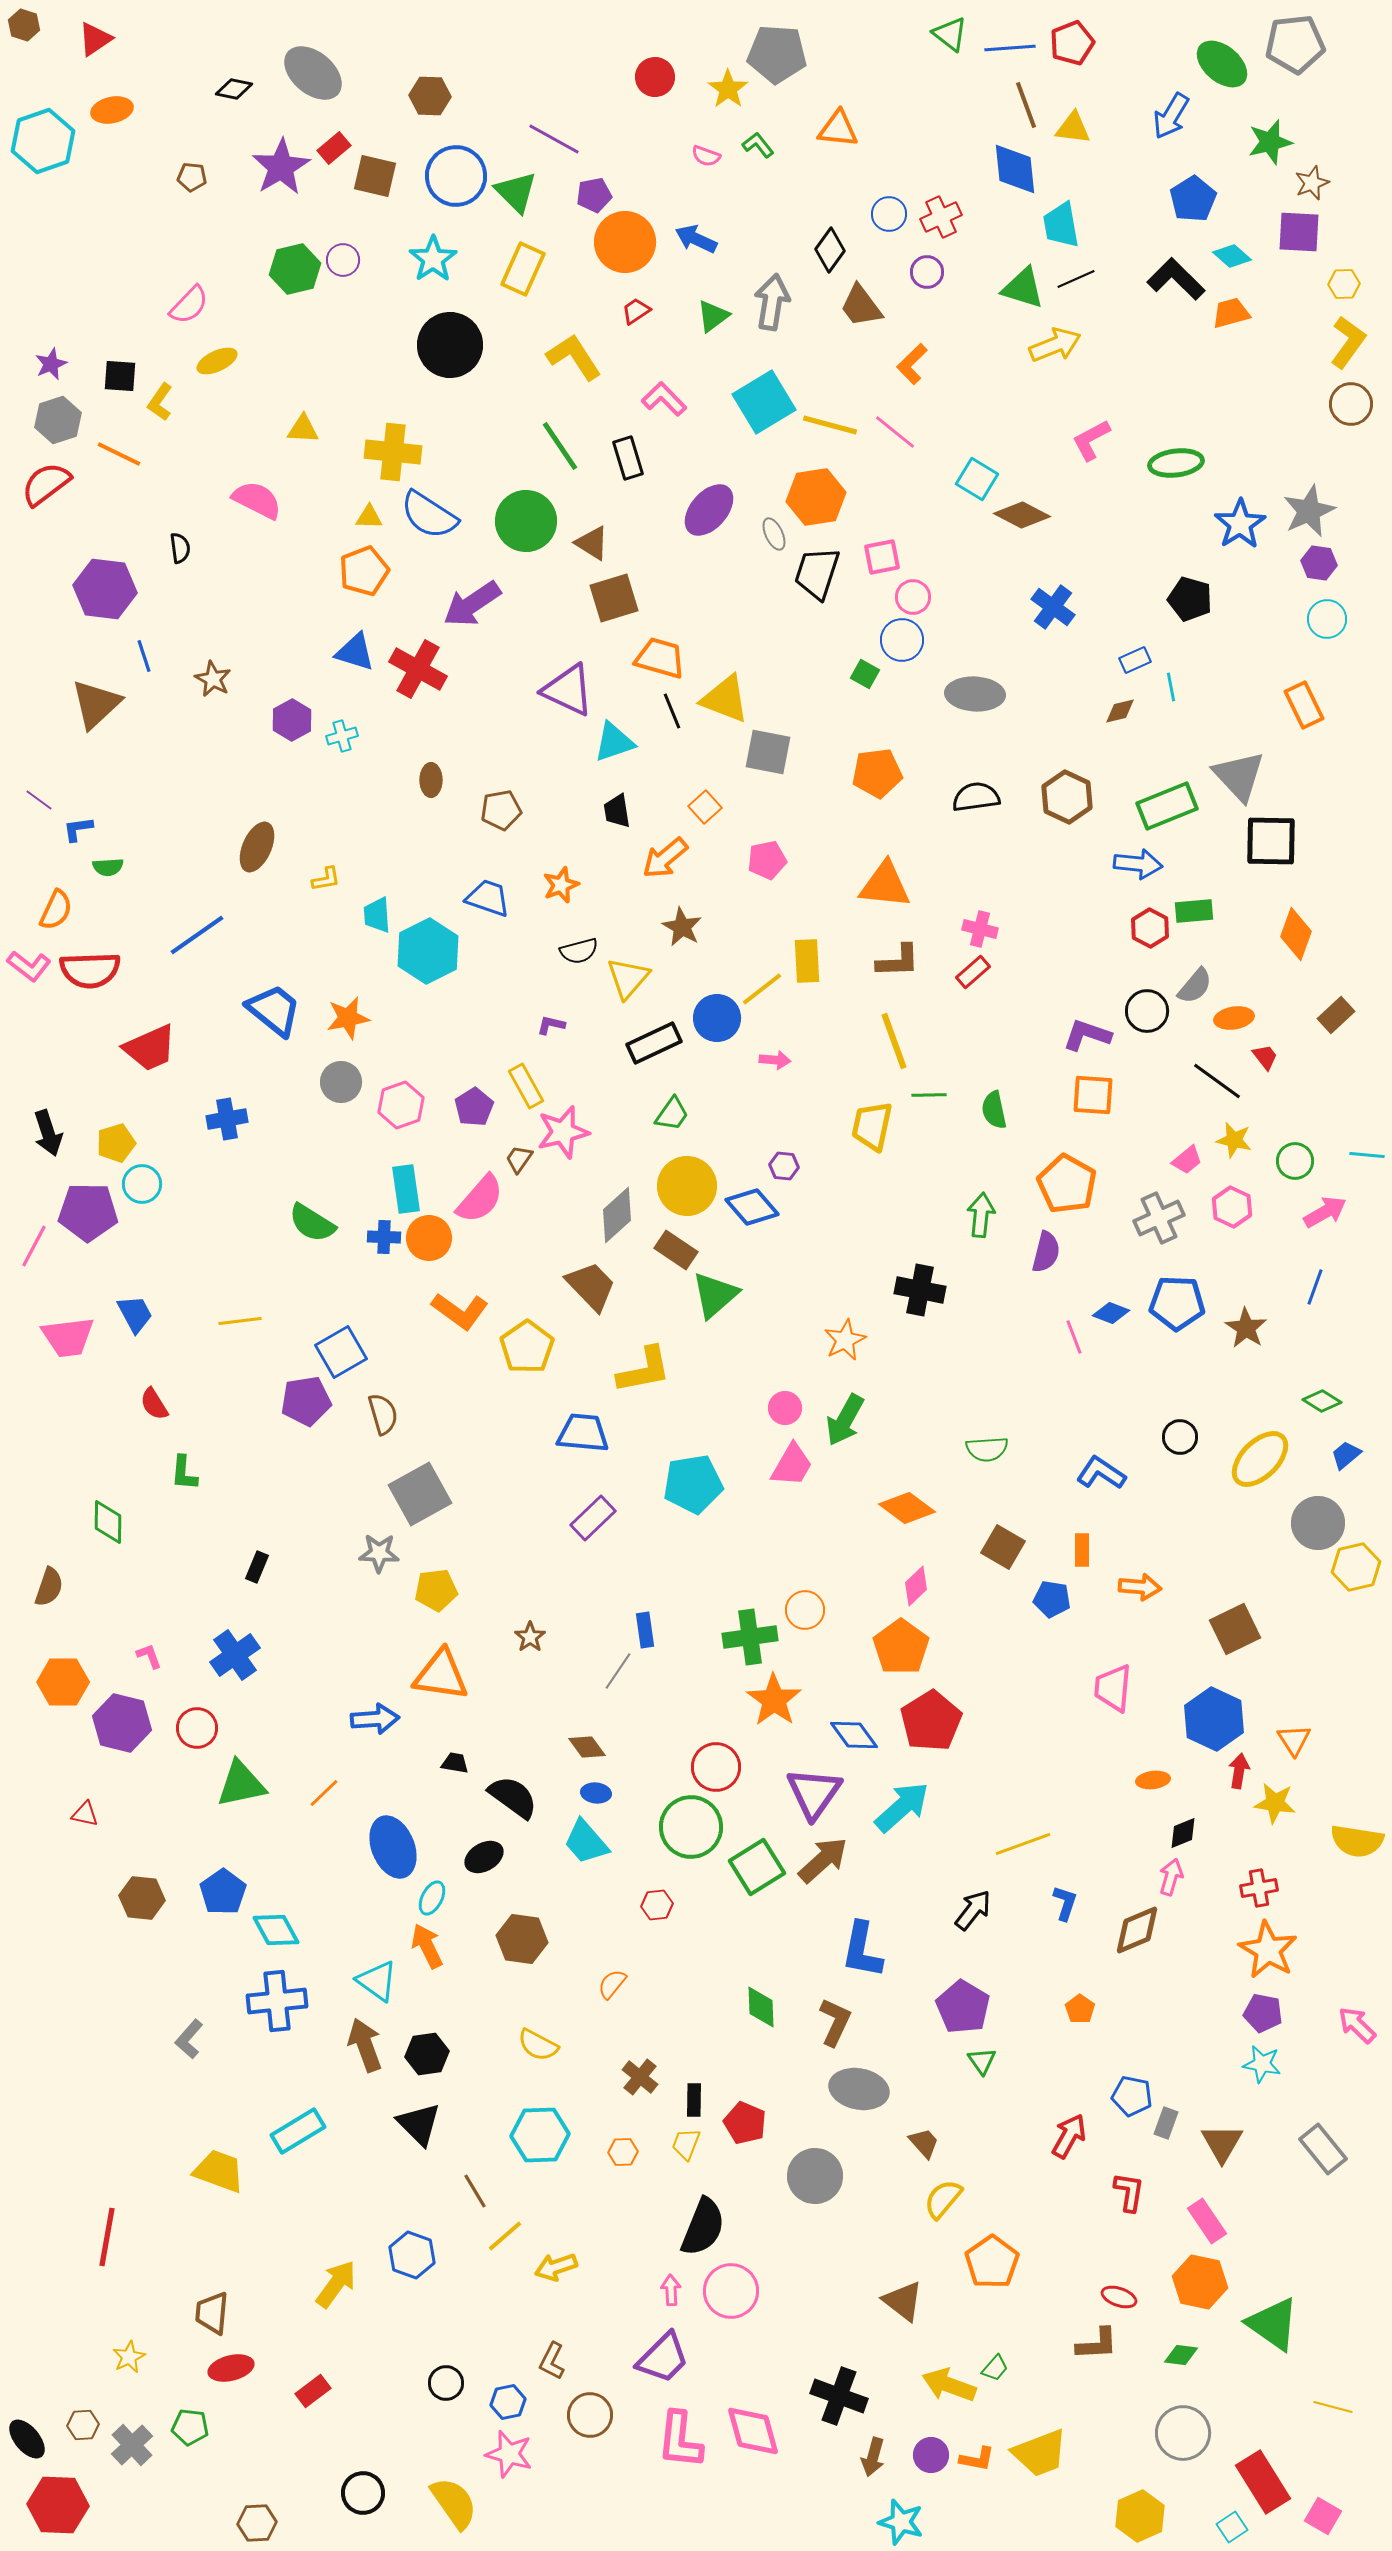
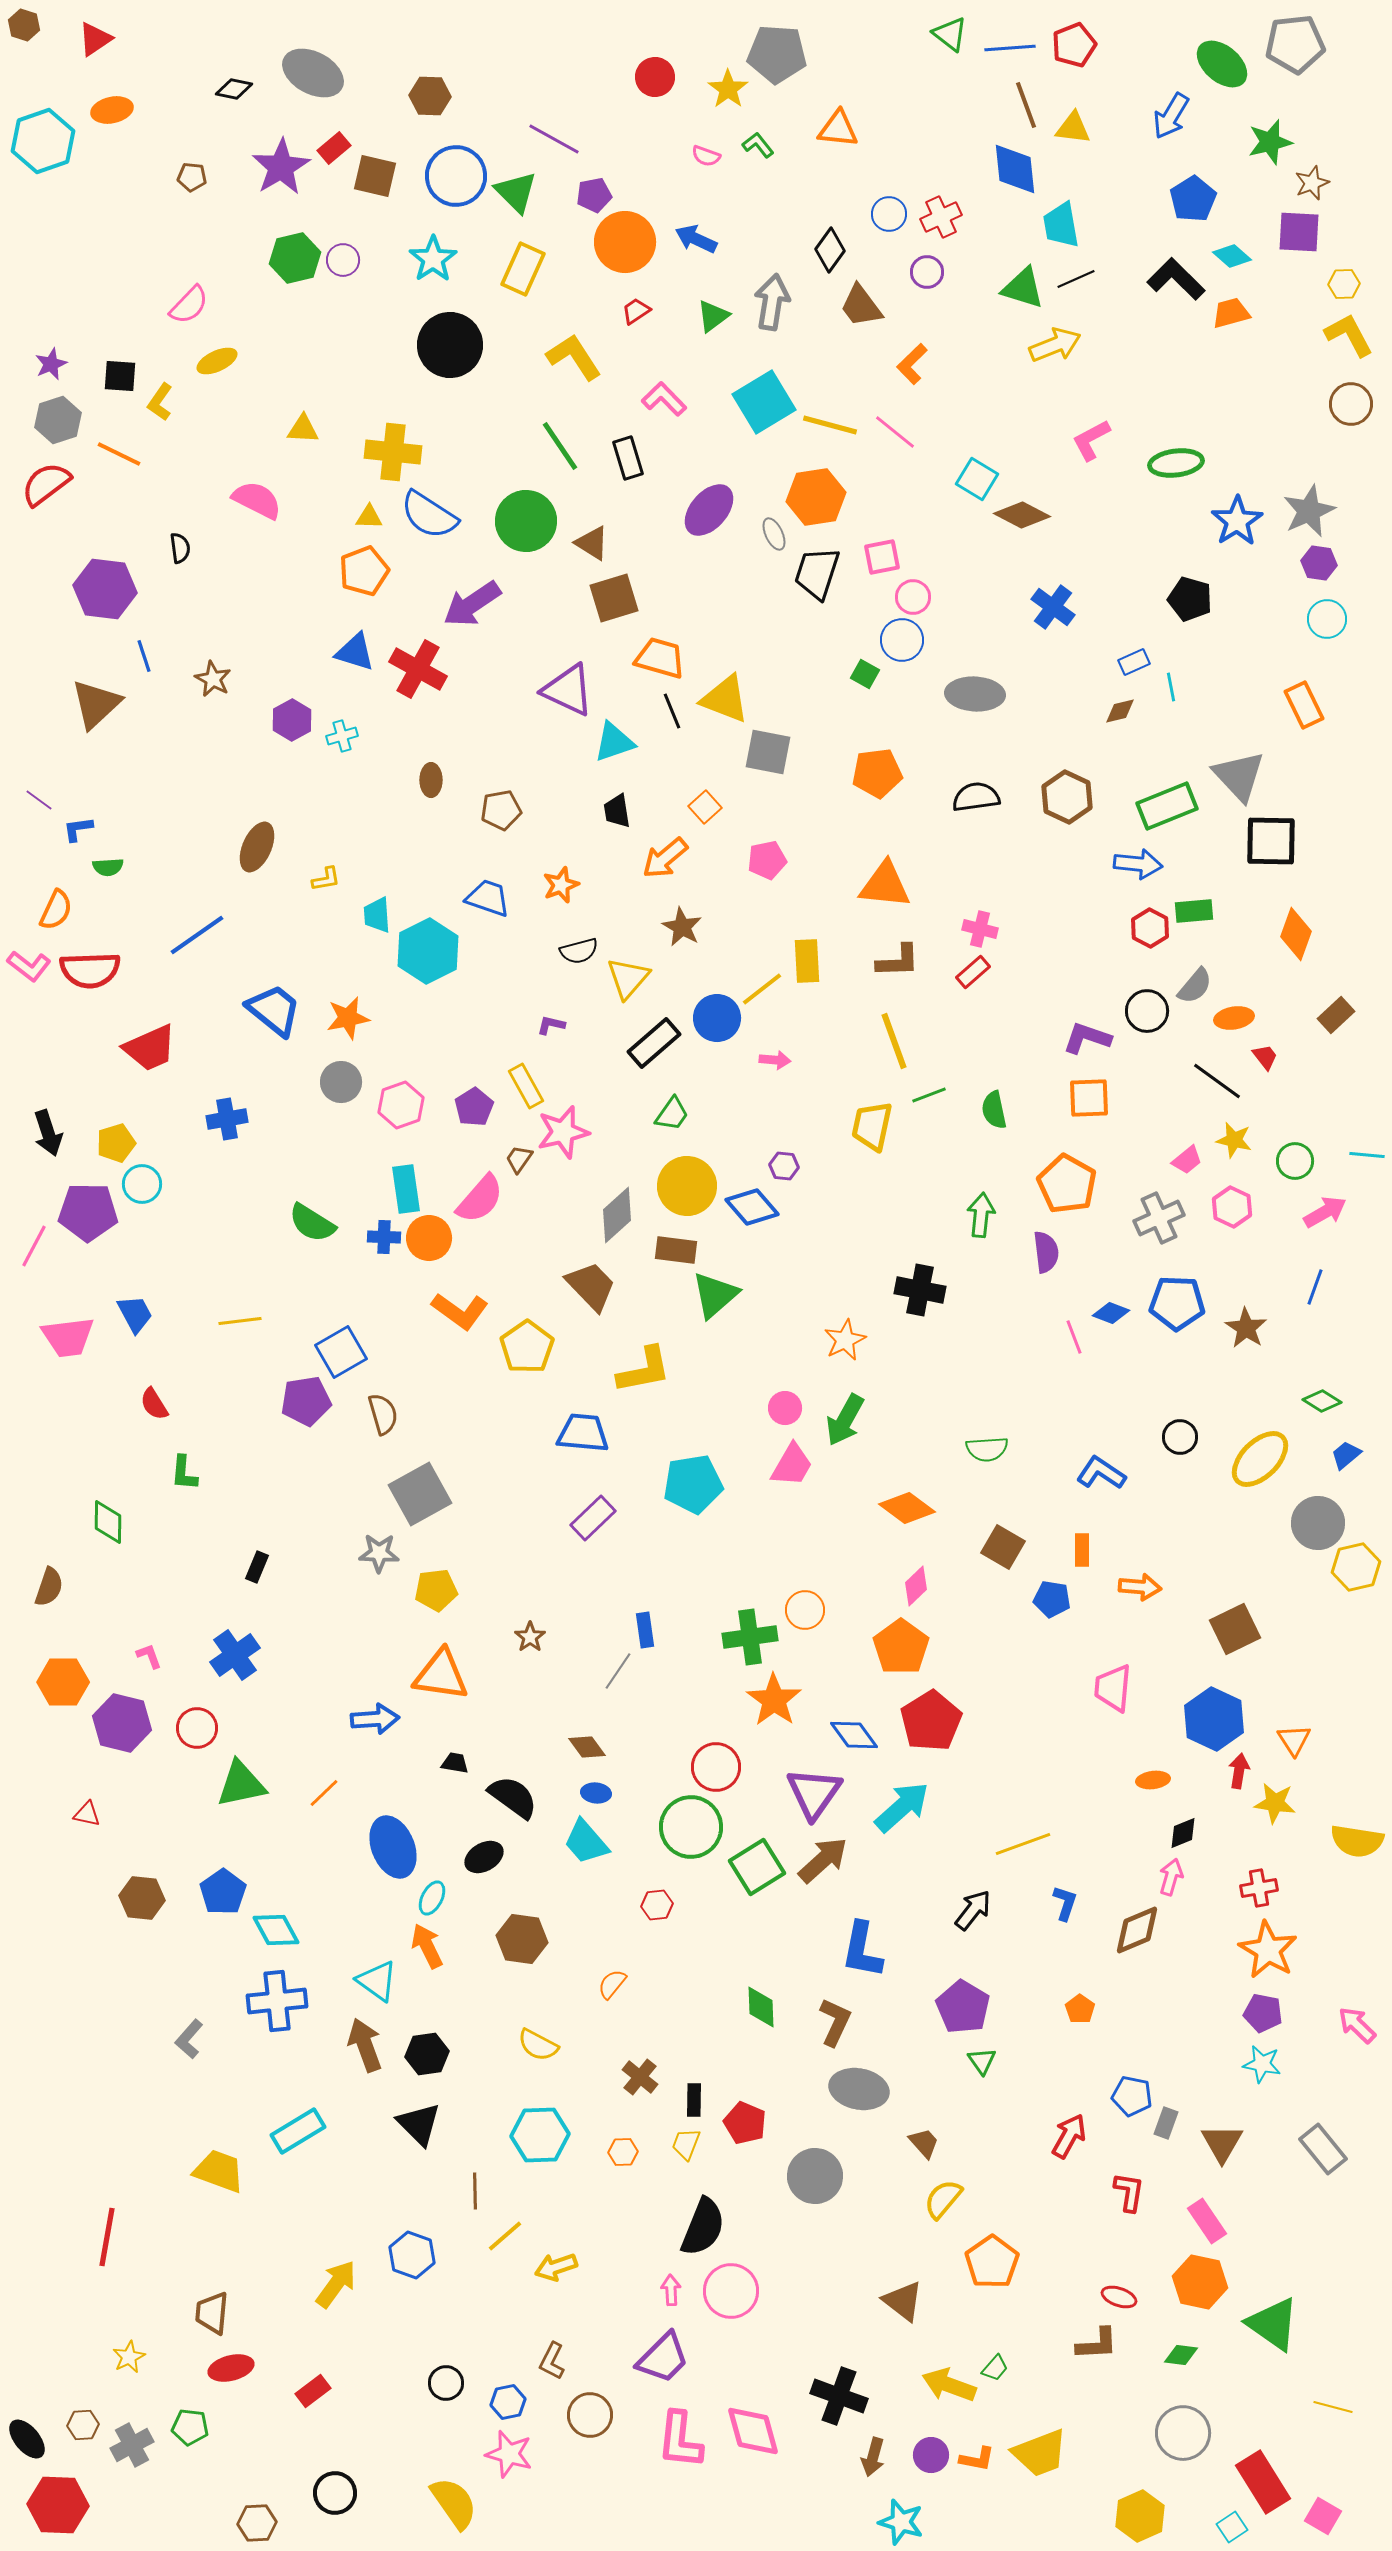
red pentagon at (1072, 43): moved 2 px right, 2 px down
gray ellipse at (313, 73): rotated 12 degrees counterclockwise
green hexagon at (295, 269): moved 11 px up
yellow L-shape at (1348, 342): moved 1 px right, 7 px up; rotated 64 degrees counterclockwise
blue star at (1240, 524): moved 3 px left, 3 px up
blue rectangle at (1135, 660): moved 1 px left, 2 px down
purple L-shape at (1087, 1035): moved 3 px down
black rectangle at (654, 1043): rotated 16 degrees counterclockwise
green line at (929, 1095): rotated 20 degrees counterclockwise
orange square at (1093, 1095): moved 4 px left, 3 px down; rotated 6 degrees counterclockwise
brown rectangle at (676, 1250): rotated 27 degrees counterclockwise
purple semicircle at (1046, 1252): rotated 21 degrees counterclockwise
red triangle at (85, 1814): moved 2 px right
brown line at (475, 2191): rotated 30 degrees clockwise
gray cross at (132, 2445): rotated 15 degrees clockwise
black circle at (363, 2493): moved 28 px left
